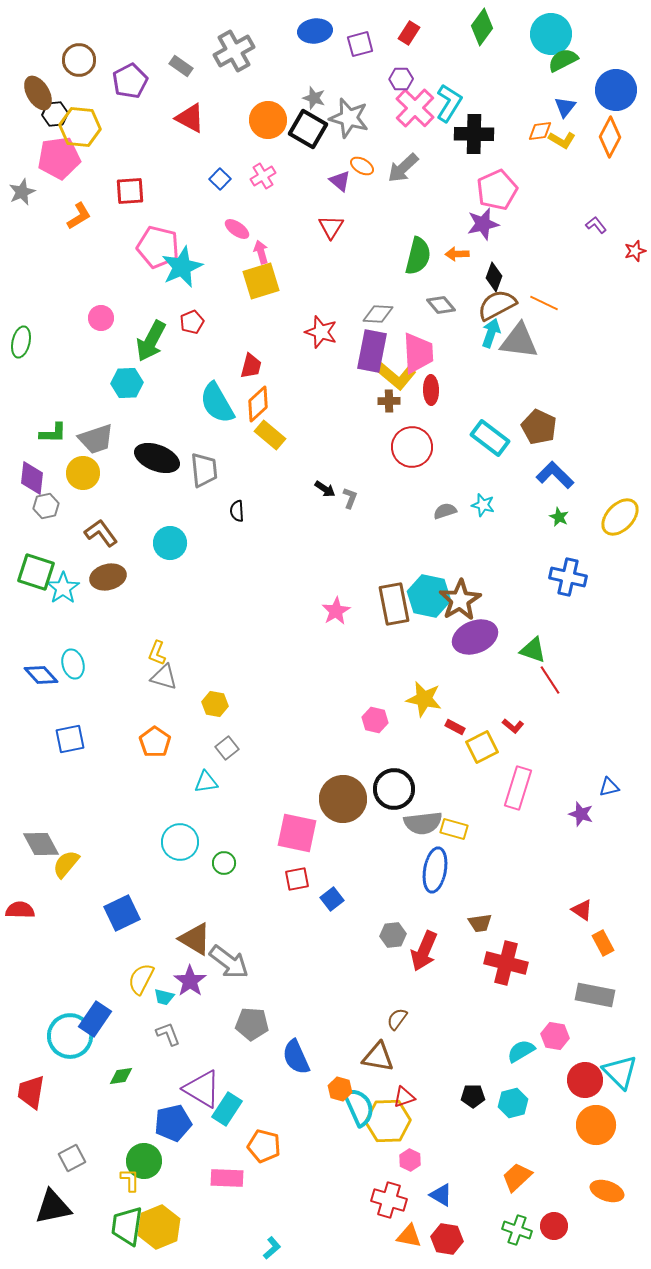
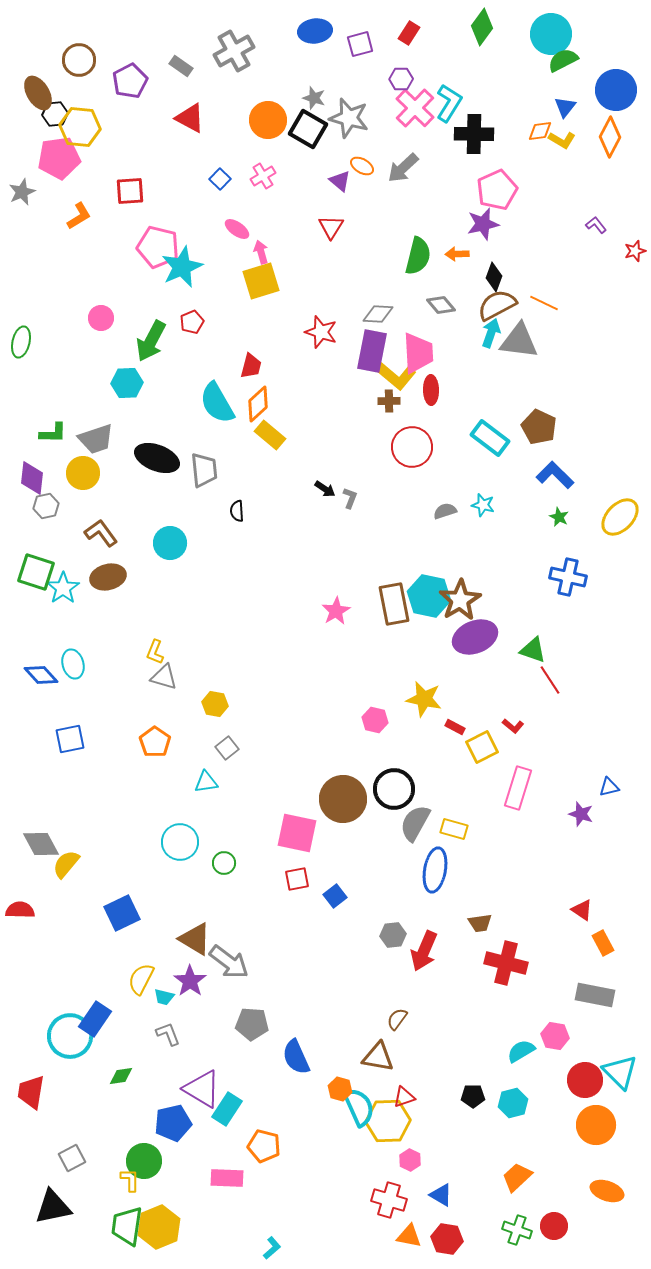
yellow L-shape at (157, 653): moved 2 px left, 1 px up
gray semicircle at (423, 823): moved 8 px left; rotated 126 degrees clockwise
blue square at (332, 899): moved 3 px right, 3 px up
